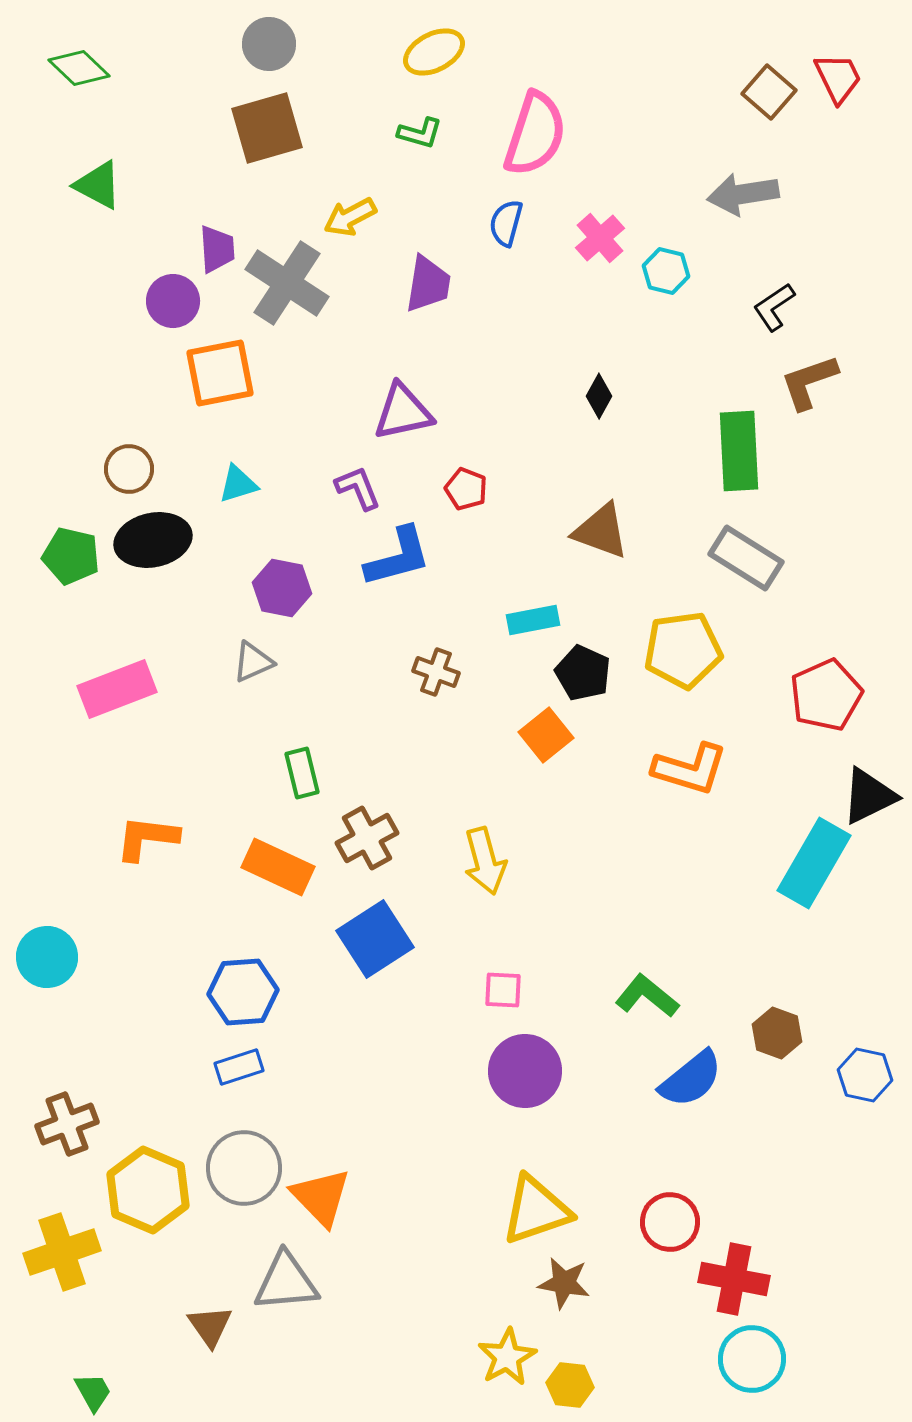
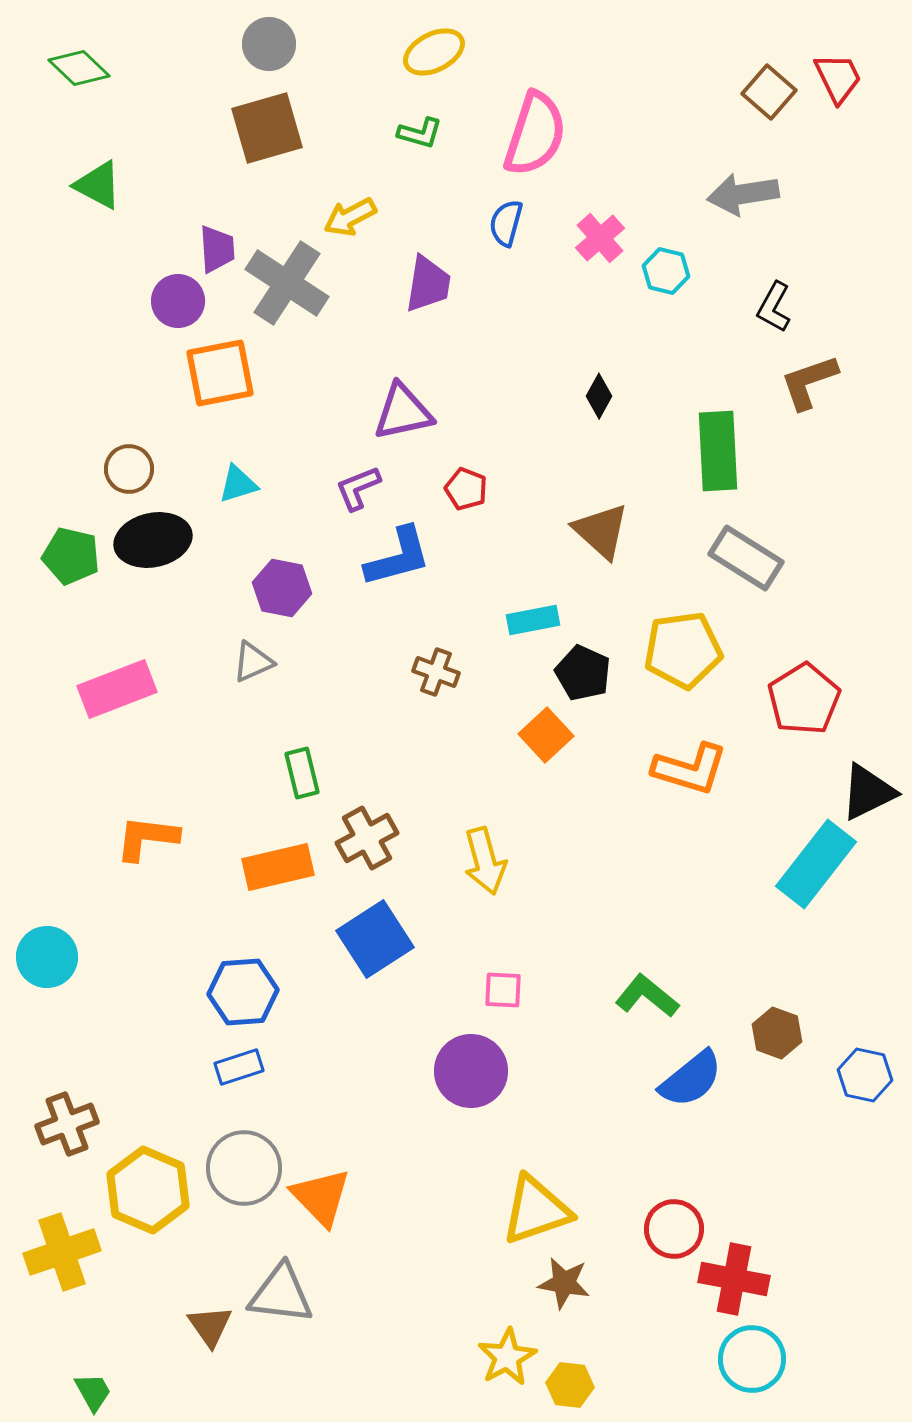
purple circle at (173, 301): moved 5 px right
black L-shape at (774, 307): rotated 27 degrees counterclockwise
green rectangle at (739, 451): moved 21 px left
purple L-shape at (358, 488): rotated 90 degrees counterclockwise
brown triangle at (601, 531): rotated 22 degrees clockwise
red pentagon at (826, 695): moved 22 px left, 4 px down; rotated 8 degrees counterclockwise
orange square at (546, 735): rotated 4 degrees counterclockwise
black triangle at (869, 796): moved 1 px left, 4 px up
cyan rectangle at (814, 863): moved 2 px right, 1 px down; rotated 8 degrees clockwise
orange rectangle at (278, 867): rotated 38 degrees counterclockwise
purple circle at (525, 1071): moved 54 px left
red circle at (670, 1222): moved 4 px right, 7 px down
gray triangle at (286, 1282): moved 5 px left, 12 px down; rotated 12 degrees clockwise
